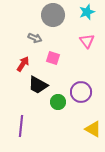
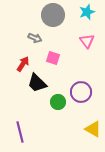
black trapezoid: moved 1 px left, 2 px up; rotated 15 degrees clockwise
purple line: moved 1 px left, 6 px down; rotated 20 degrees counterclockwise
